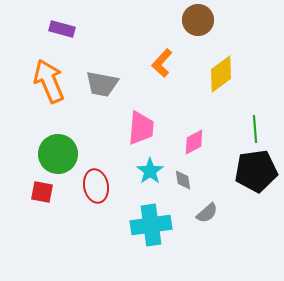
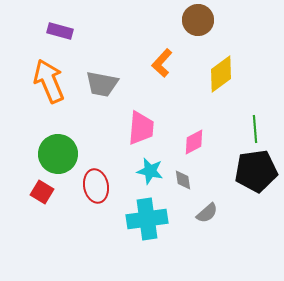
purple rectangle: moved 2 px left, 2 px down
cyan star: rotated 24 degrees counterclockwise
red square: rotated 20 degrees clockwise
cyan cross: moved 4 px left, 6 px up
